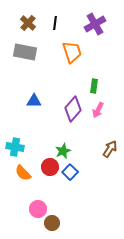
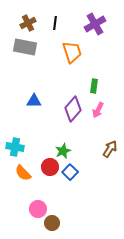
brown cross: rotated 21 degrees clockwise
gray rectangle: moved 5 px up
